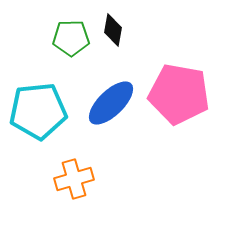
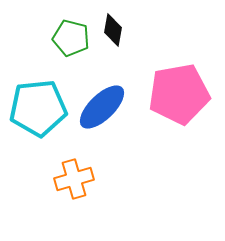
green pentagon: rotated 15 degrees clockwise
pink pentagon: rotated 20 degrees counterclockwise
blue ellipse: moved 9 px left, 4 px down
cyan pentagon: moved 3 px up
